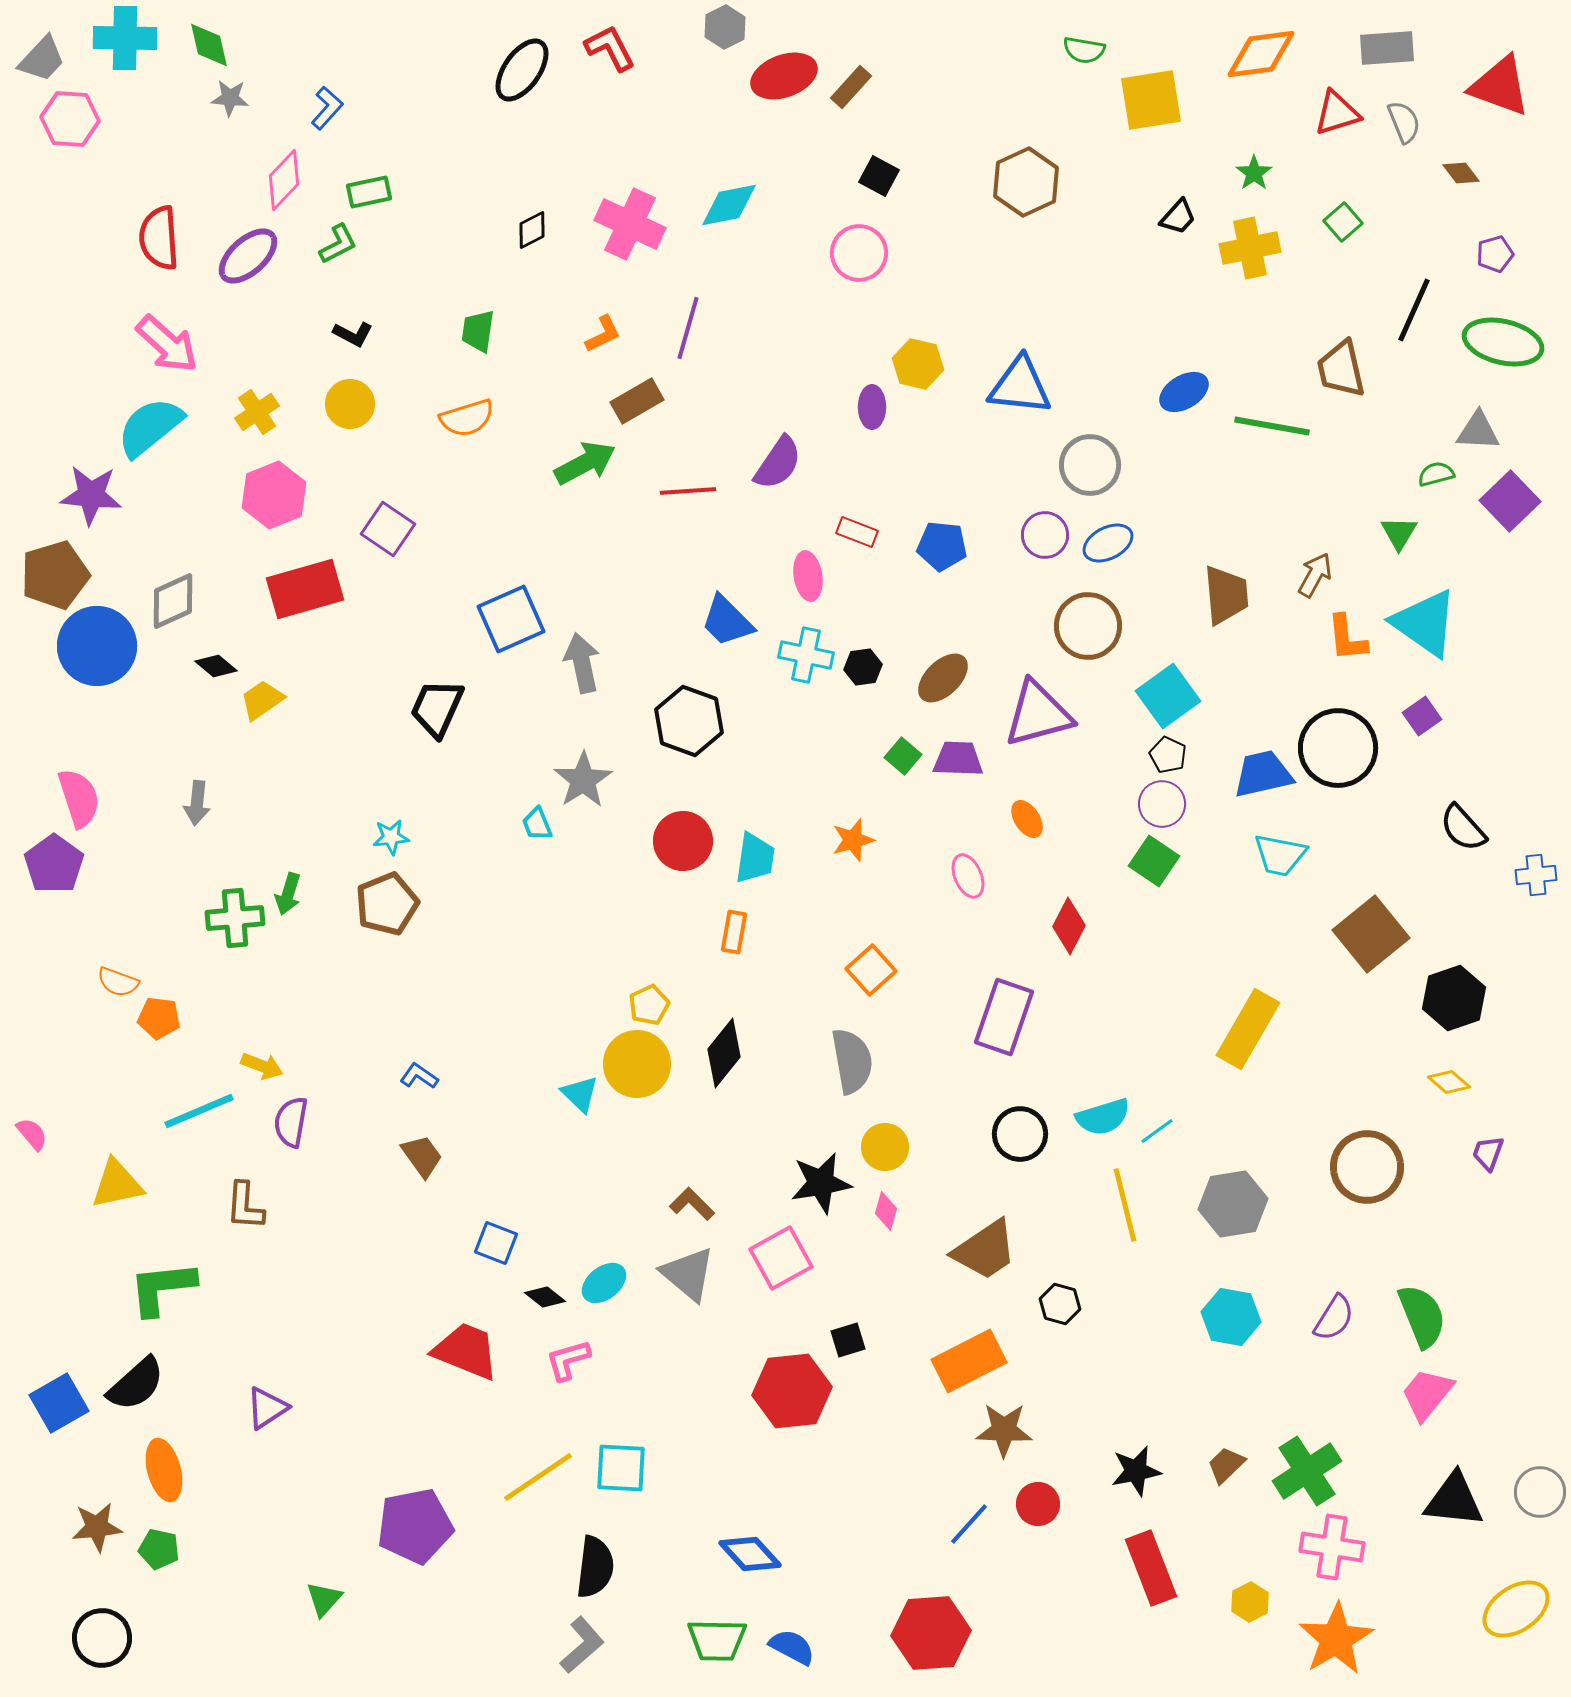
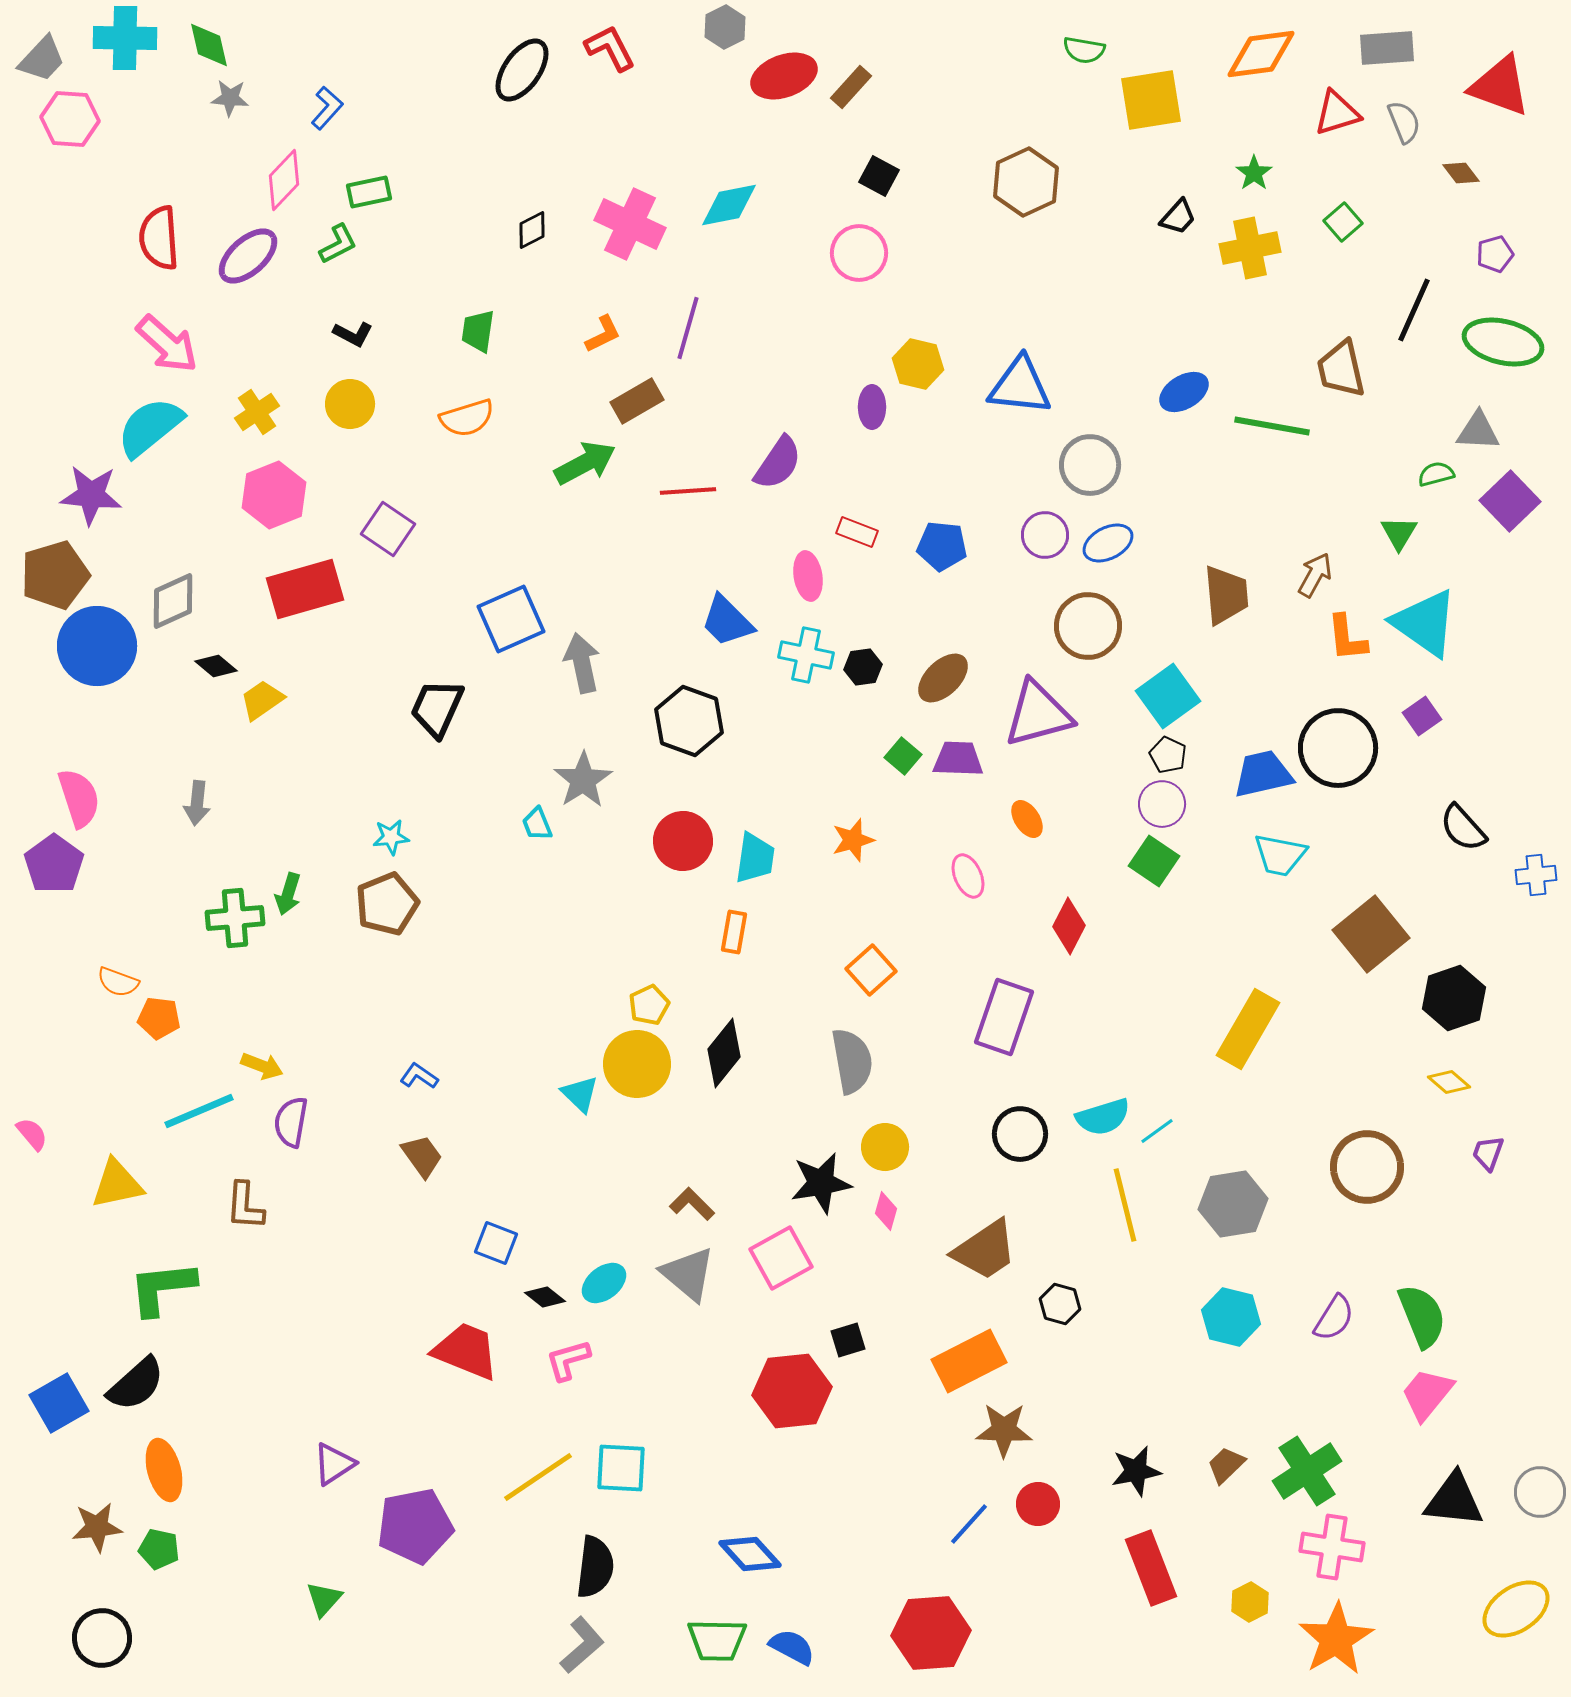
cyan hexagon at (1231, 1317): rotated 4 degrees clockwise
purple triangle at (267, 1408): moved 67 px right, 56 px down
